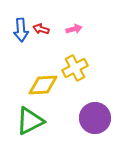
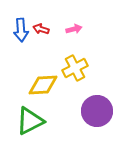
purple circle: moved 2 px right, 7 px up
